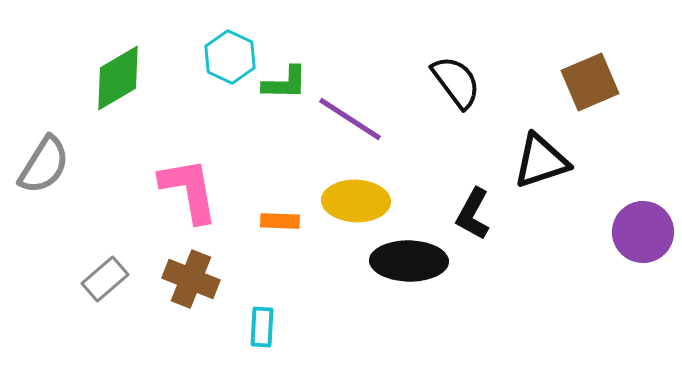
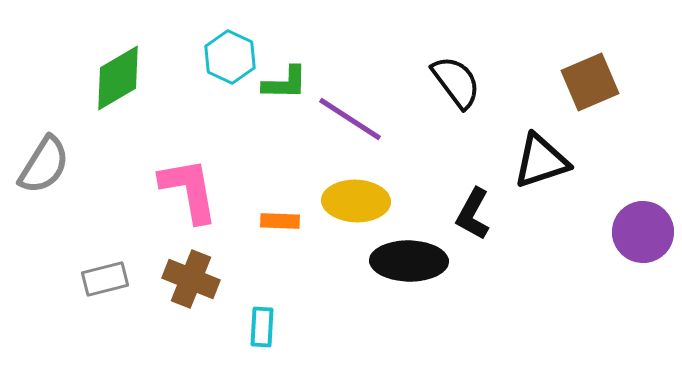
gray rectangle: rotated 27 degrees clockwise
